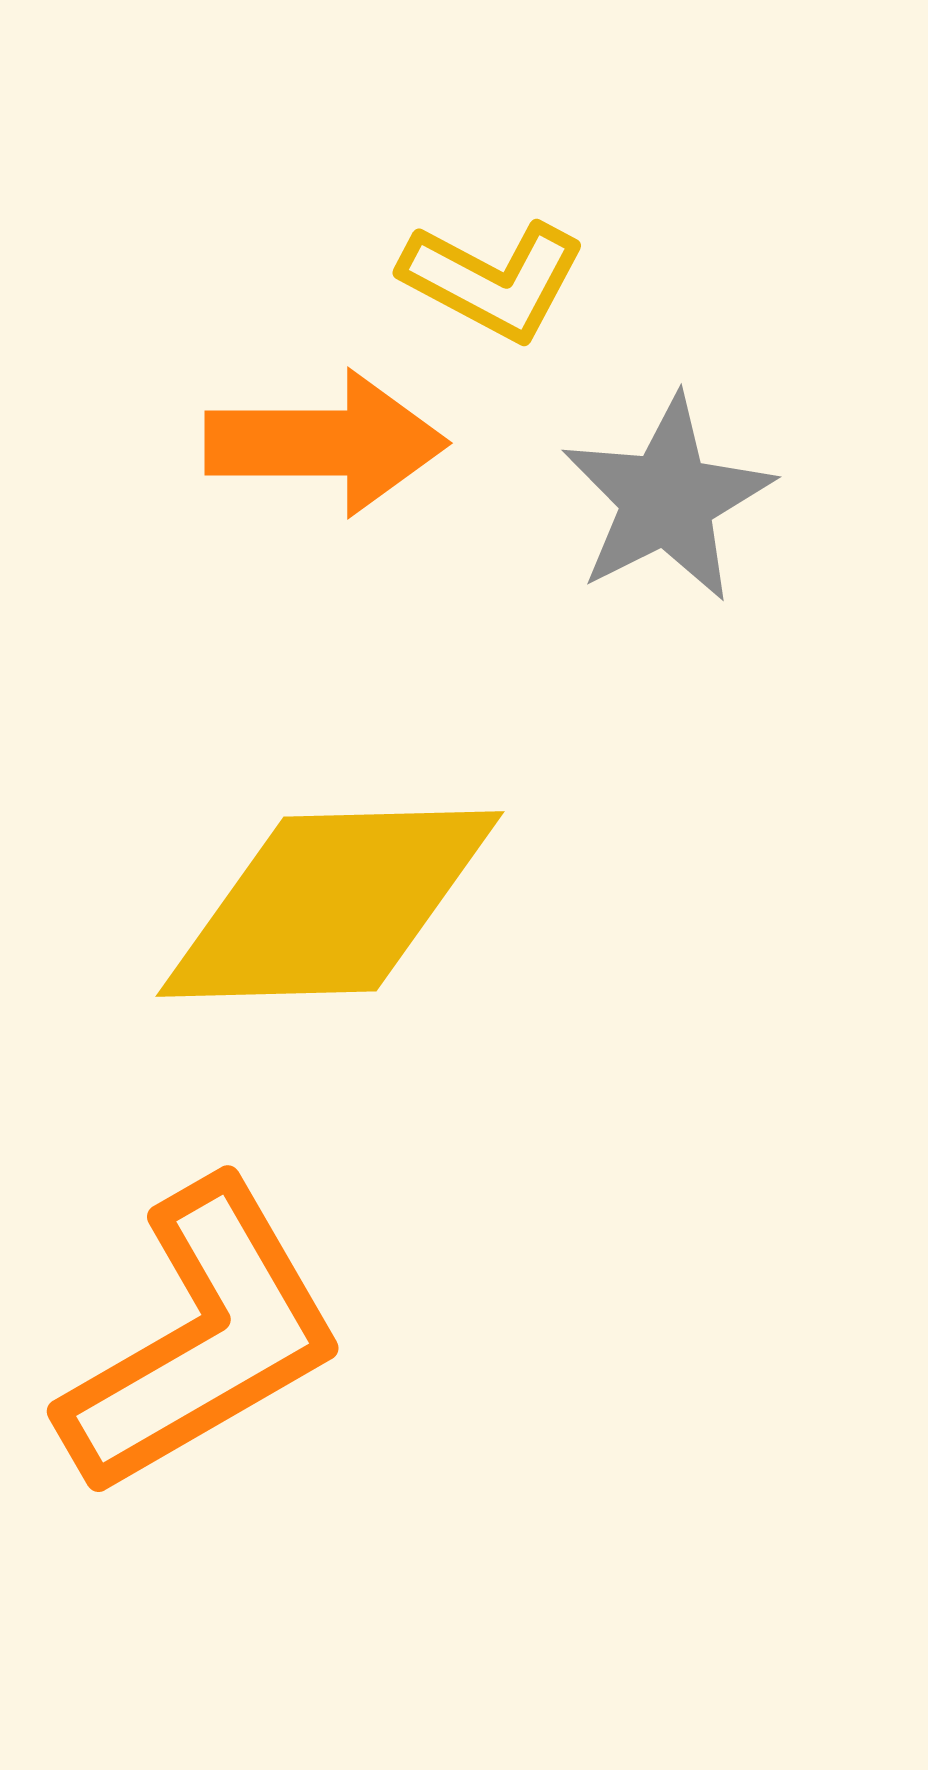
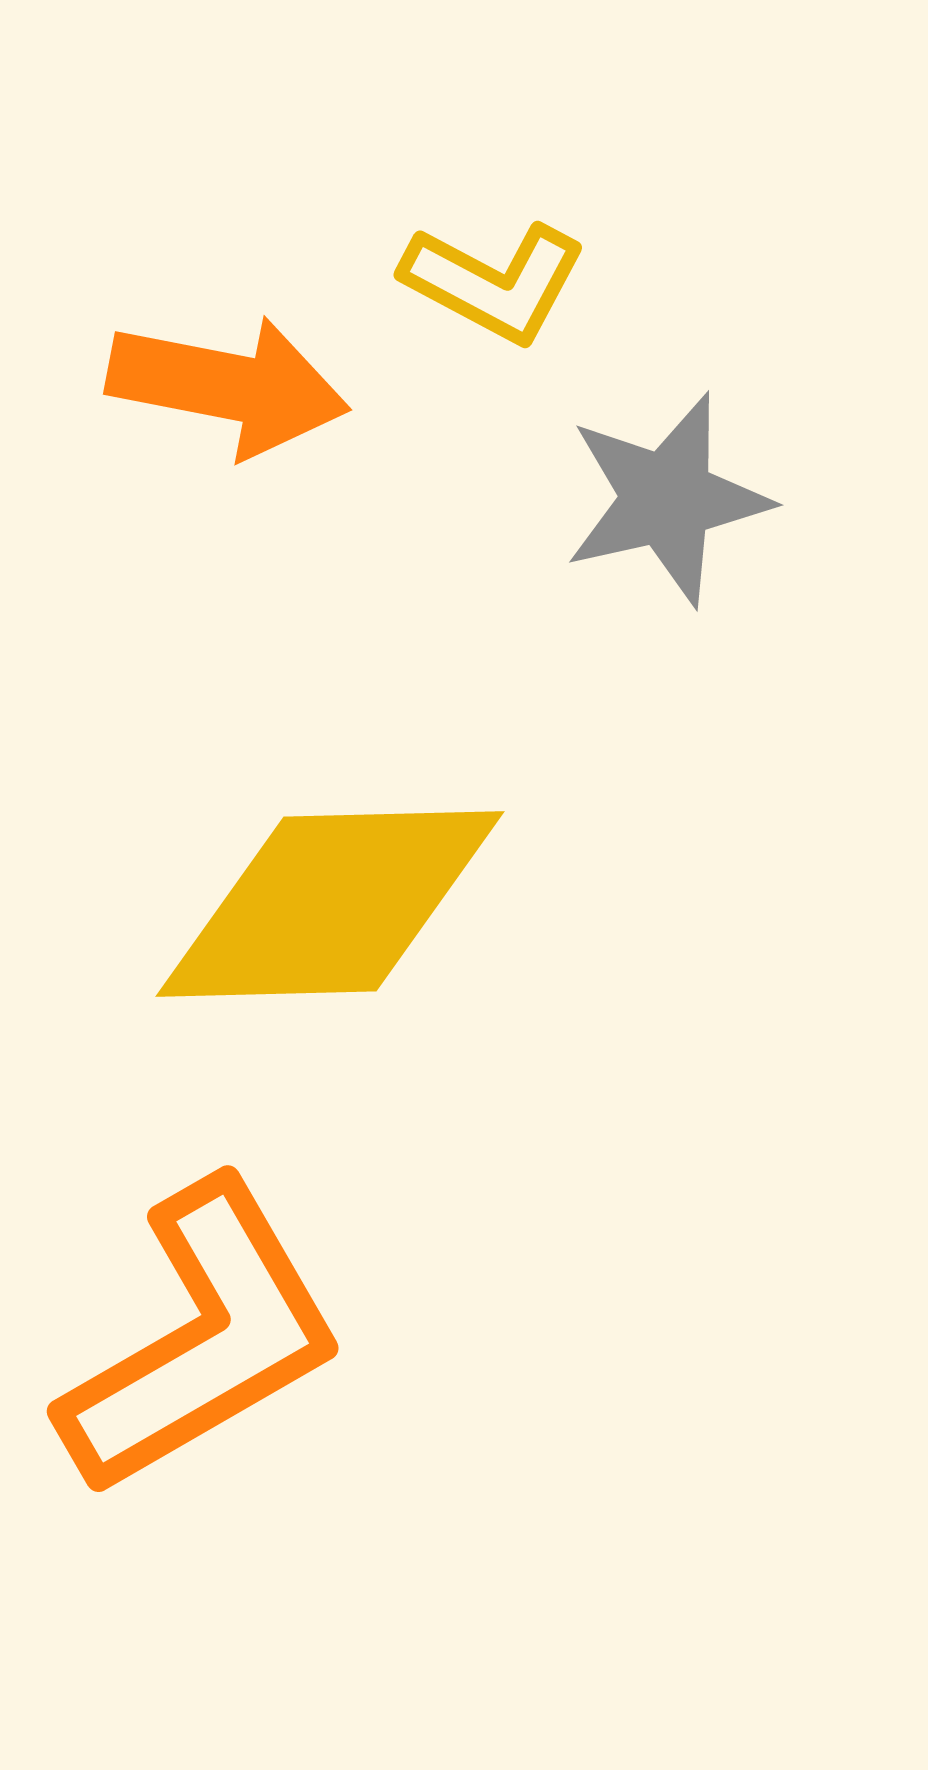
yellow L-shape: moved 1 px right, 2 px down
orange arrow: moved 98 px left, 57 px up; rotated 11 degrees clockwise
gray star: rotated 14 degrees clockwise
